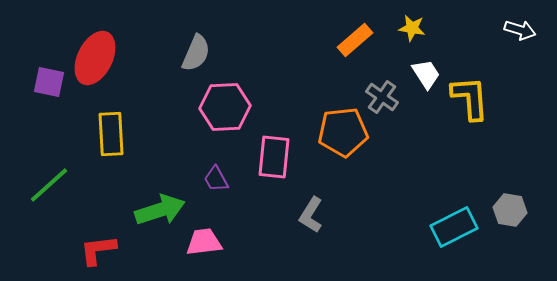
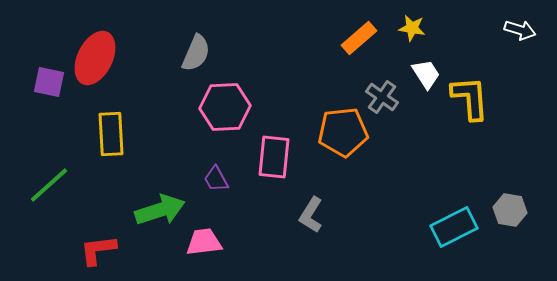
orange rectangle: moved 4 px right, 2 px up
